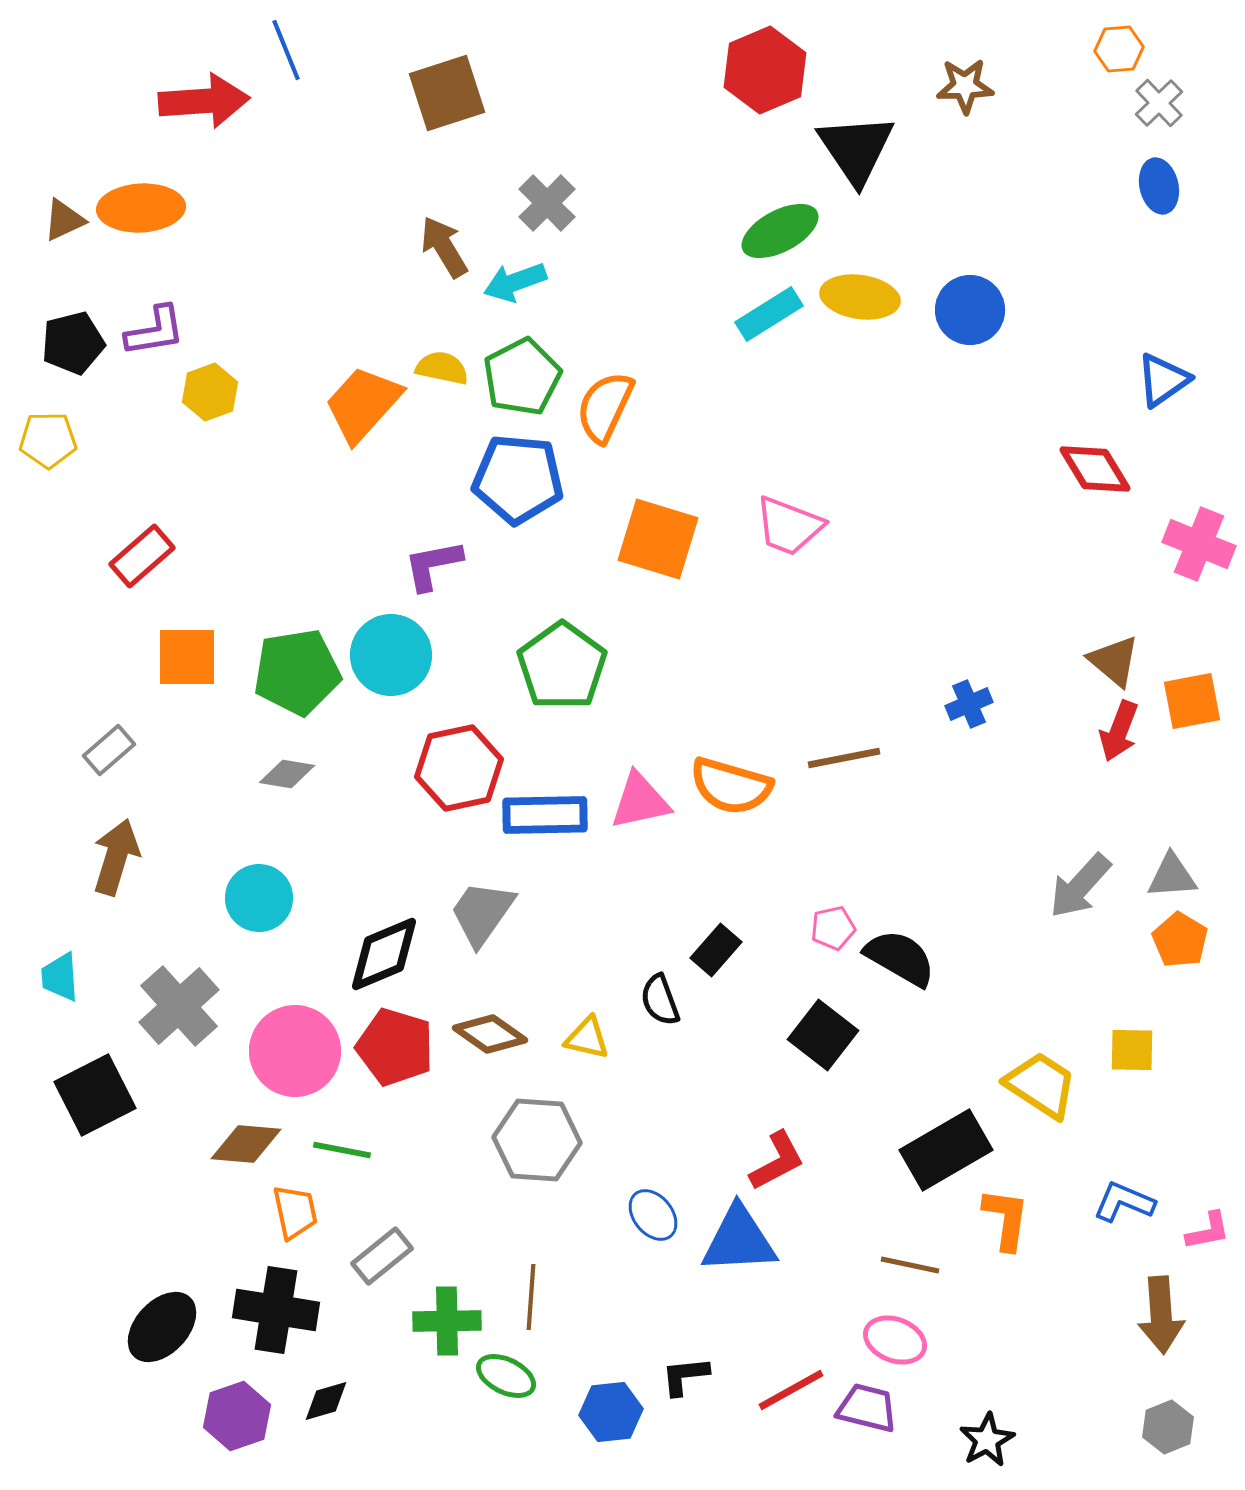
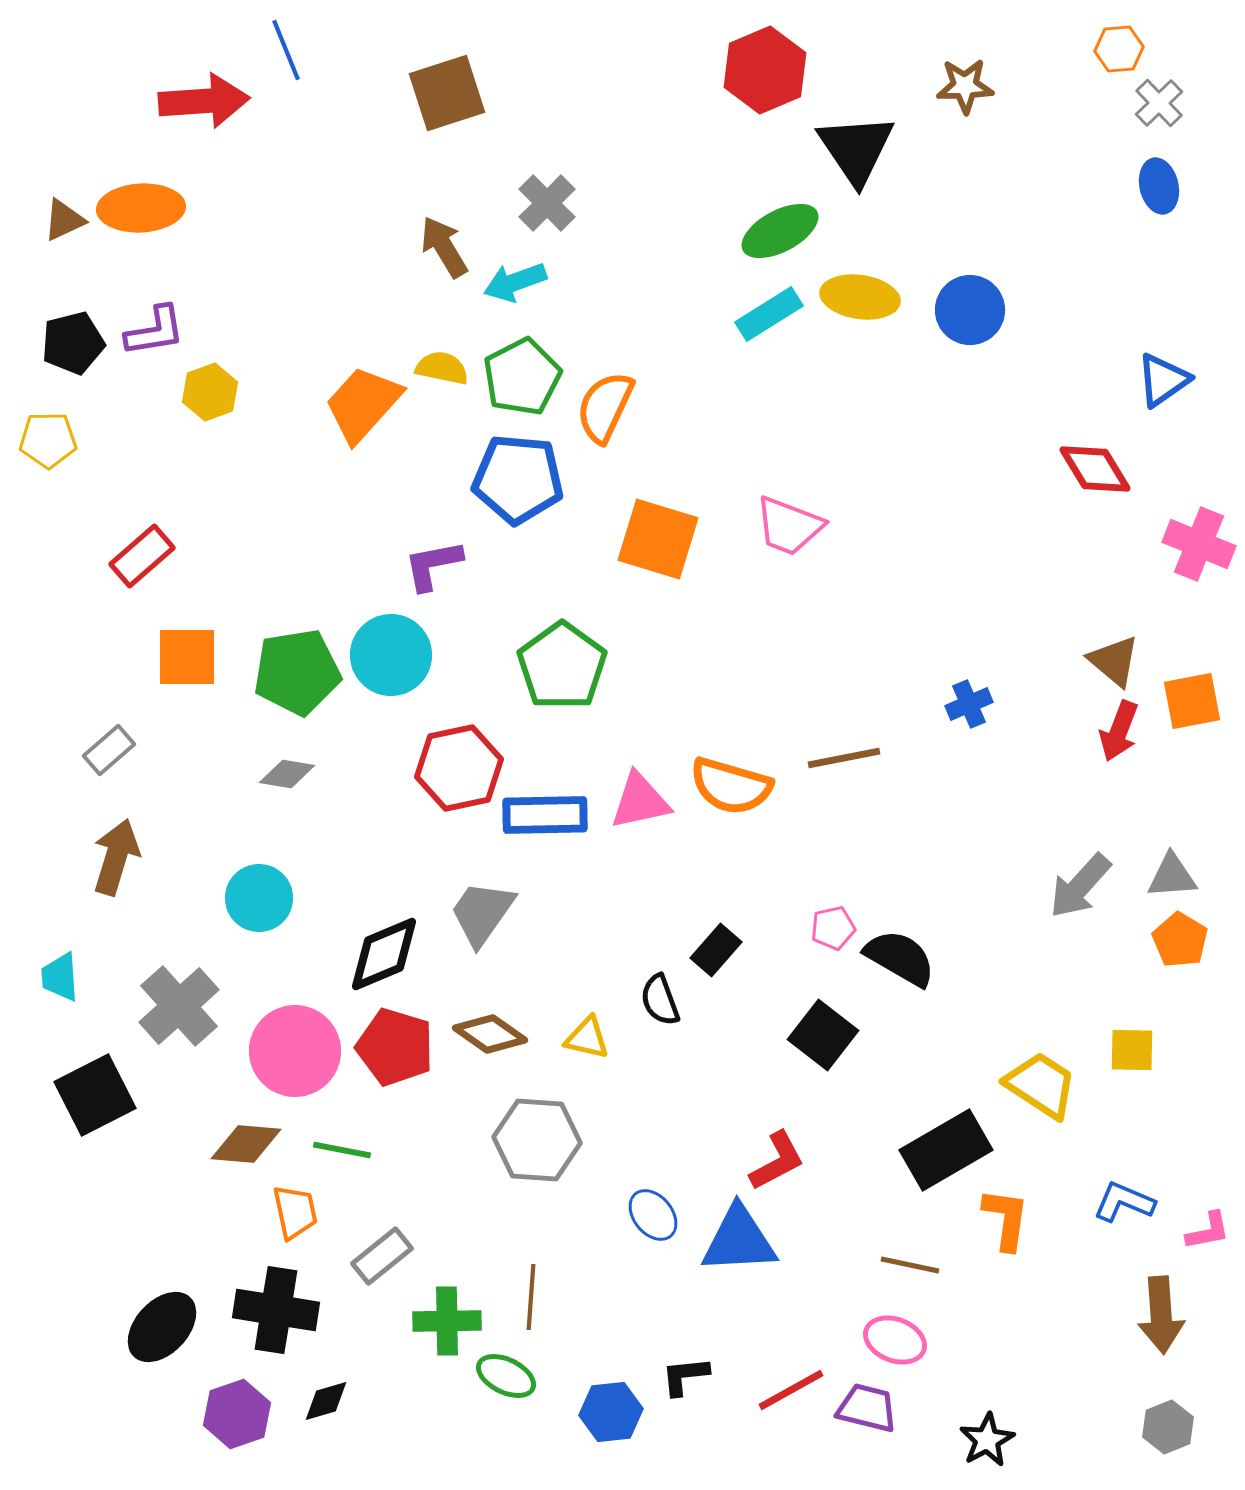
purple hexagon at (237, 1416): moved 2 px up
